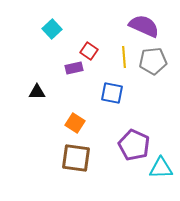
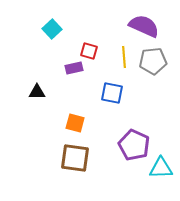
red square: rotated 18 degrees counterclockwise
orange square: rotated 18 degrees counterclockwise
brown square: moved 1 px left
